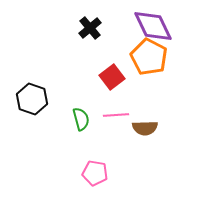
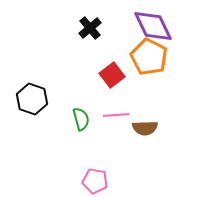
red square: moved 2 px up
pink pentagon: moved 8 px down
